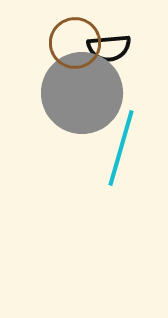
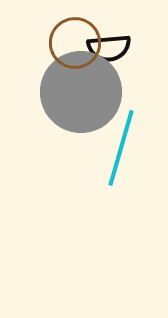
gray circle: moved 1 px left, 1 px up
